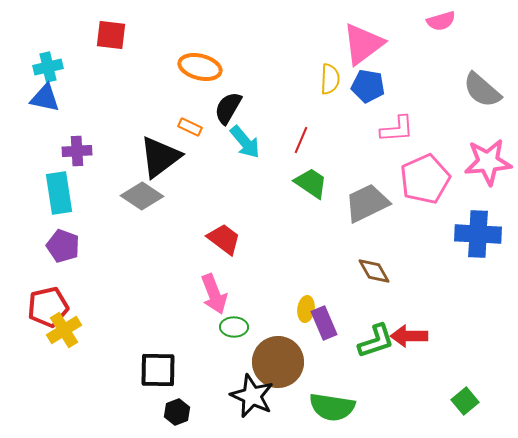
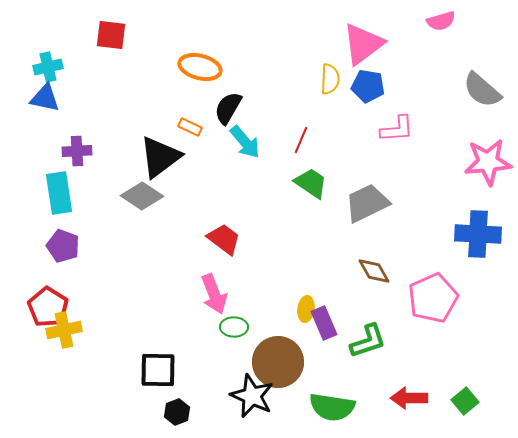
pink pentagon: moved 8 px right, 119 px down
red pentagon: rotated 27 degrees counterclockwise
yellow cross: rotated 20 degrees clockwise
red arrow: moved 62 px down
green L-shape: moved 8 px left
